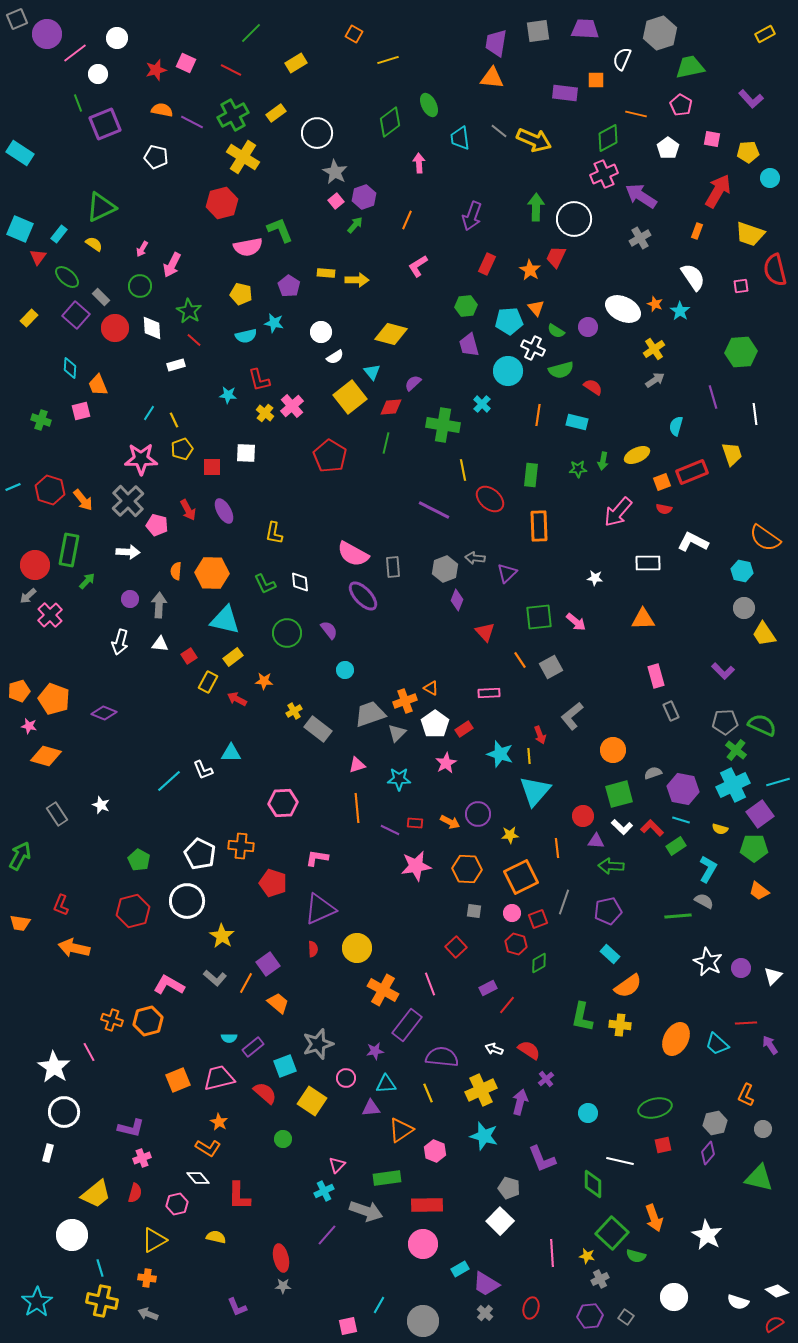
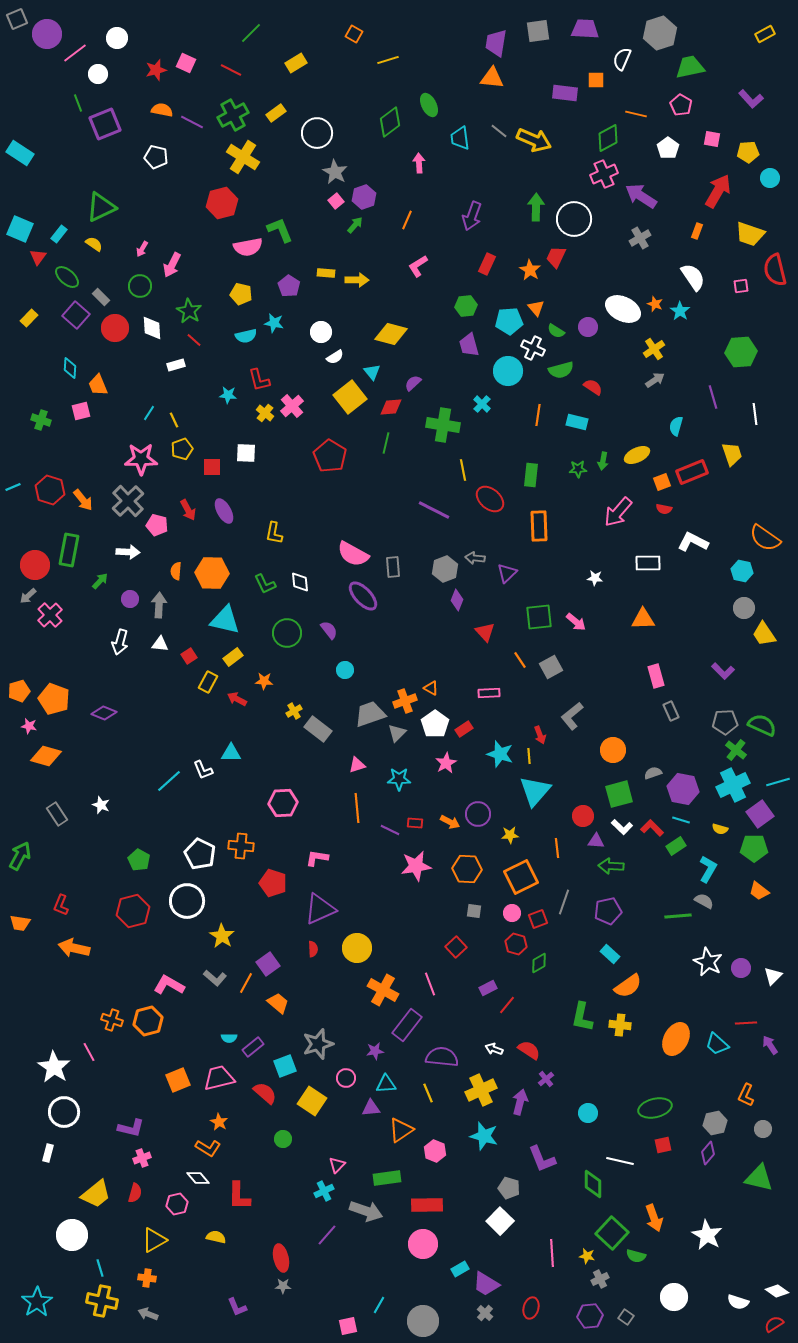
green arrow at (87, 581): moved 13 px right
